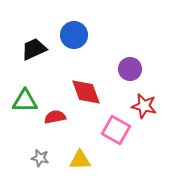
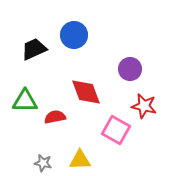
gray star: moved 3 px right, 5 px down
